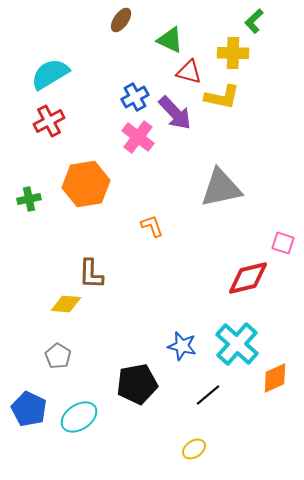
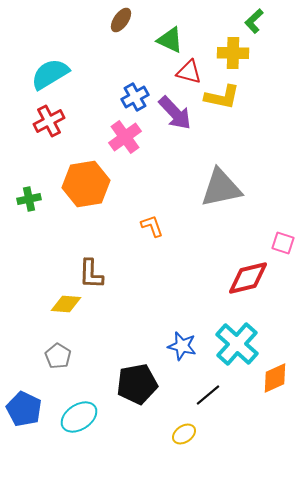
pink cross: moved 13 px left; rotated 16 degrees clockwise
blue pentagon: moved 5 px left
yellow ellipse: moved 10 px left, 15 px up
